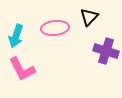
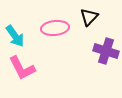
cyan arrow: moved 1 px left; rotated 55 degrees counterclockwise
pink L-shape: moved 1 px up
